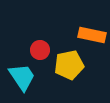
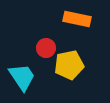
orange rectangle: moved 15 px left, 16 px up
red circle: moved 6 px right, 2 px up
